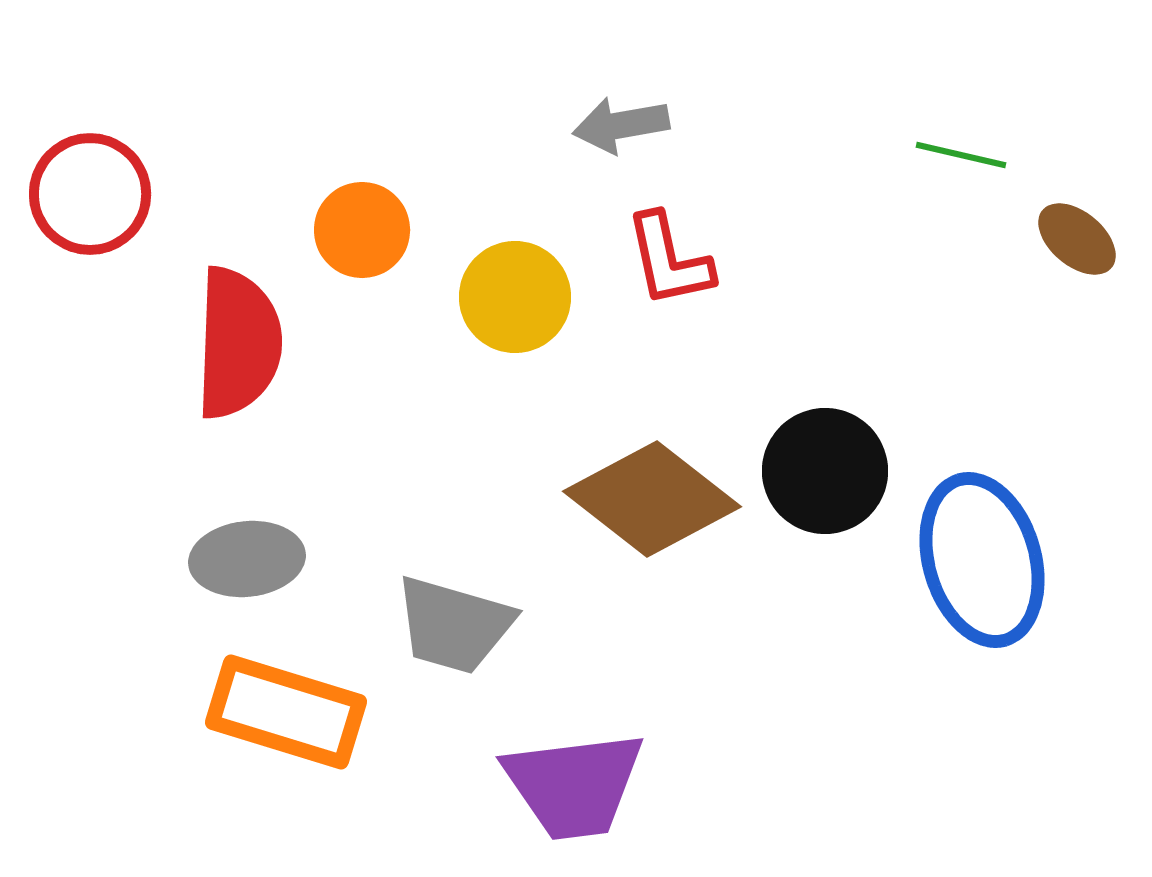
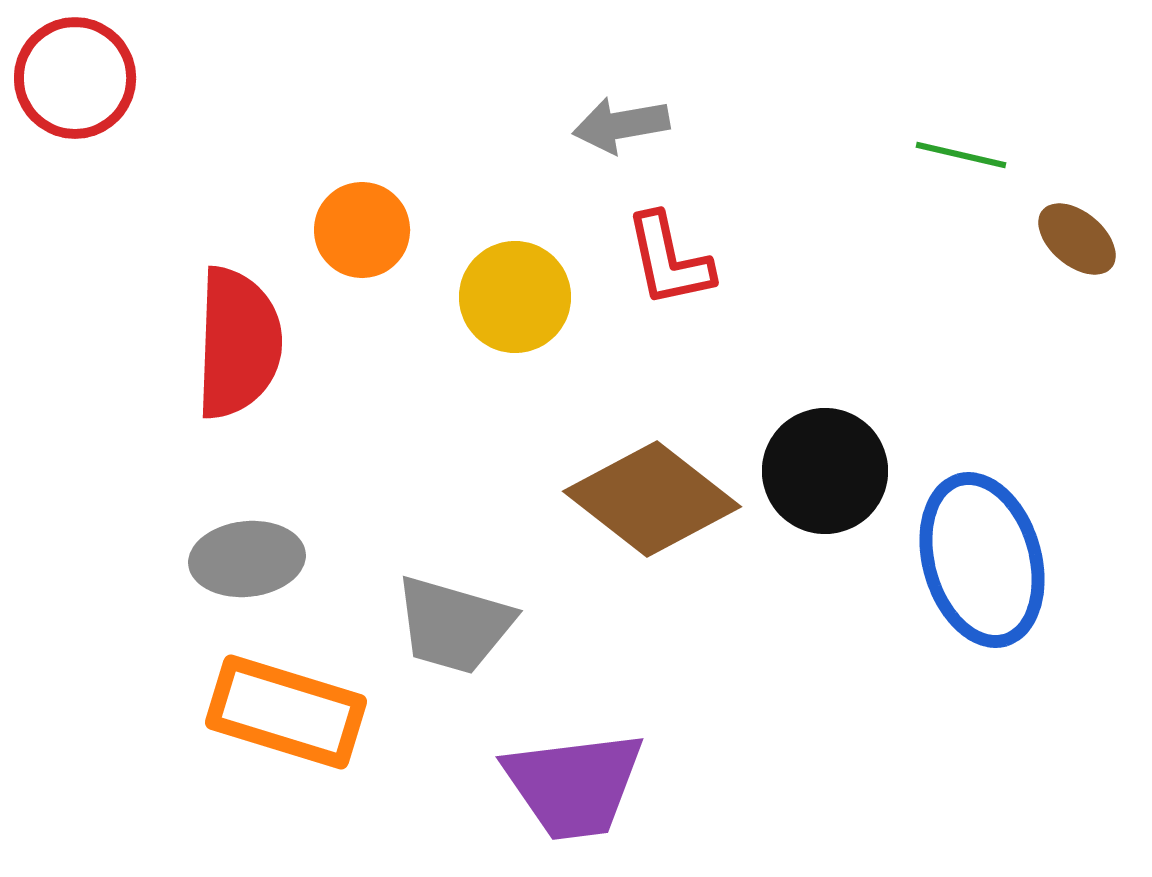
red circle: moved 15 px left, 116 px up
